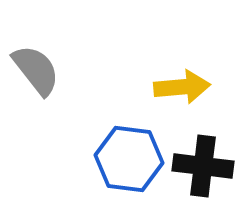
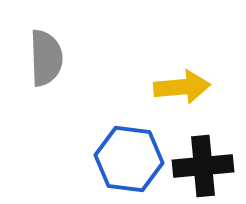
gray semicircle: moved 10 px right, 12 px up; rotated 36 degrees clockwise
black cross: rotated 12 degrees counterclockwise
